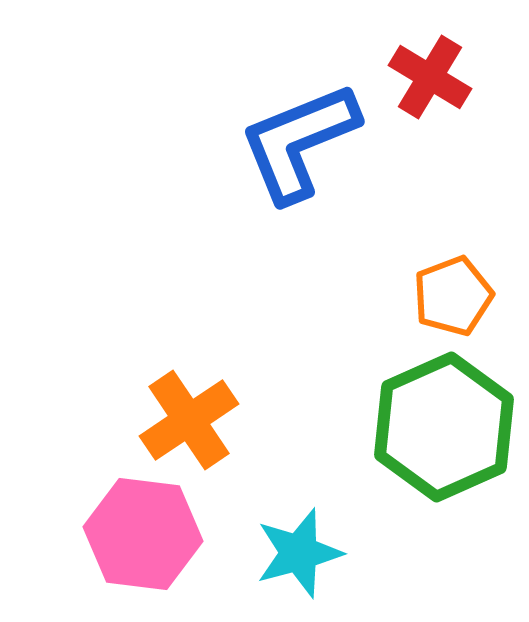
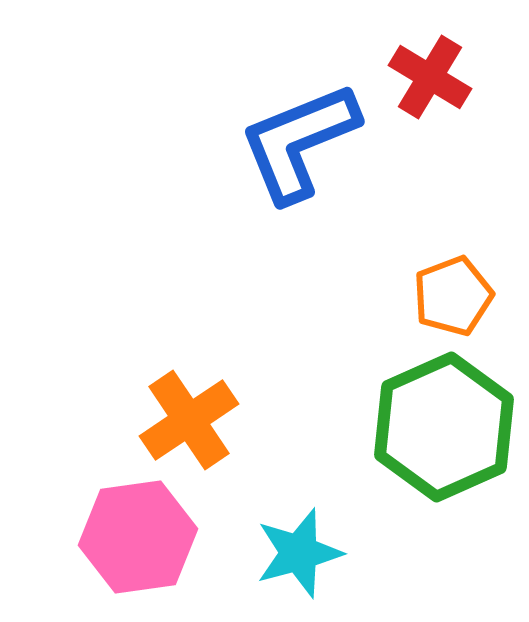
pink hexagon: moved 5 px left, 3 px down; rotated 15 degrees counterclockwise
